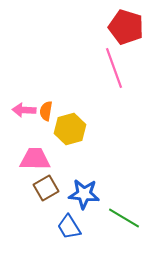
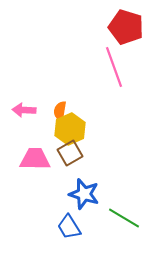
pink line: moved 1 px up
orange semicircle: moved 14 px right
yellow hexagon: rotated 8 degrees counterclockwise
brown square: moved 24 px right, 35 px up
blue star: rotated 12 degrees clockwise
